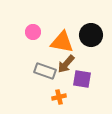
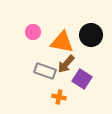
purple square: rotated 24 degrees clockwise
orange cross: rotated 24 degrees clockwise
